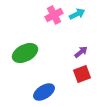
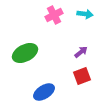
cyan arrow: moved 8 px right; rotated 35 degrees clockwise
red square: moved 2 px down
